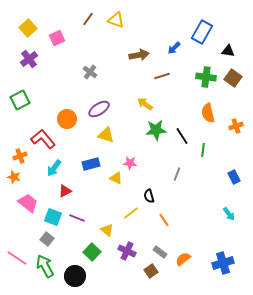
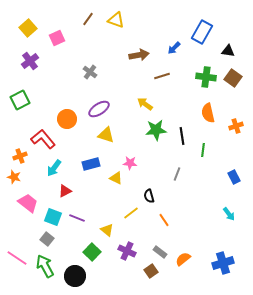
purple cross at (29, 59): moved 1 px right, 2 px down
black line at (182, 136): rotated 24 degrees clockwise
